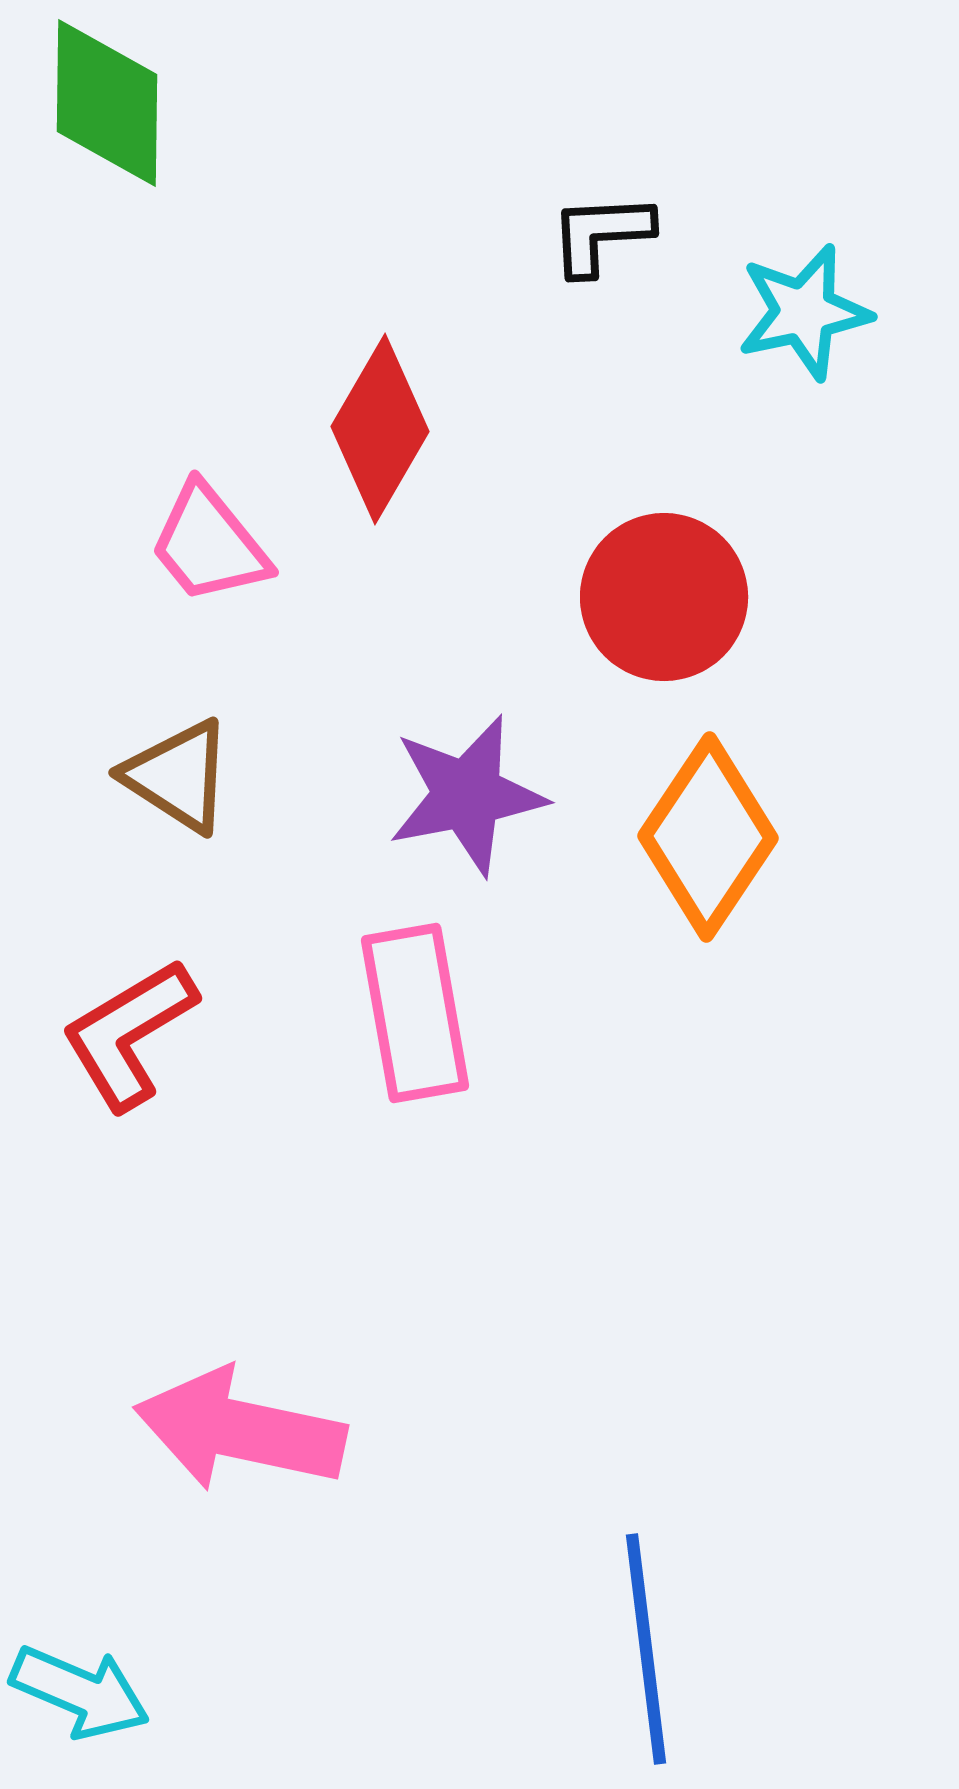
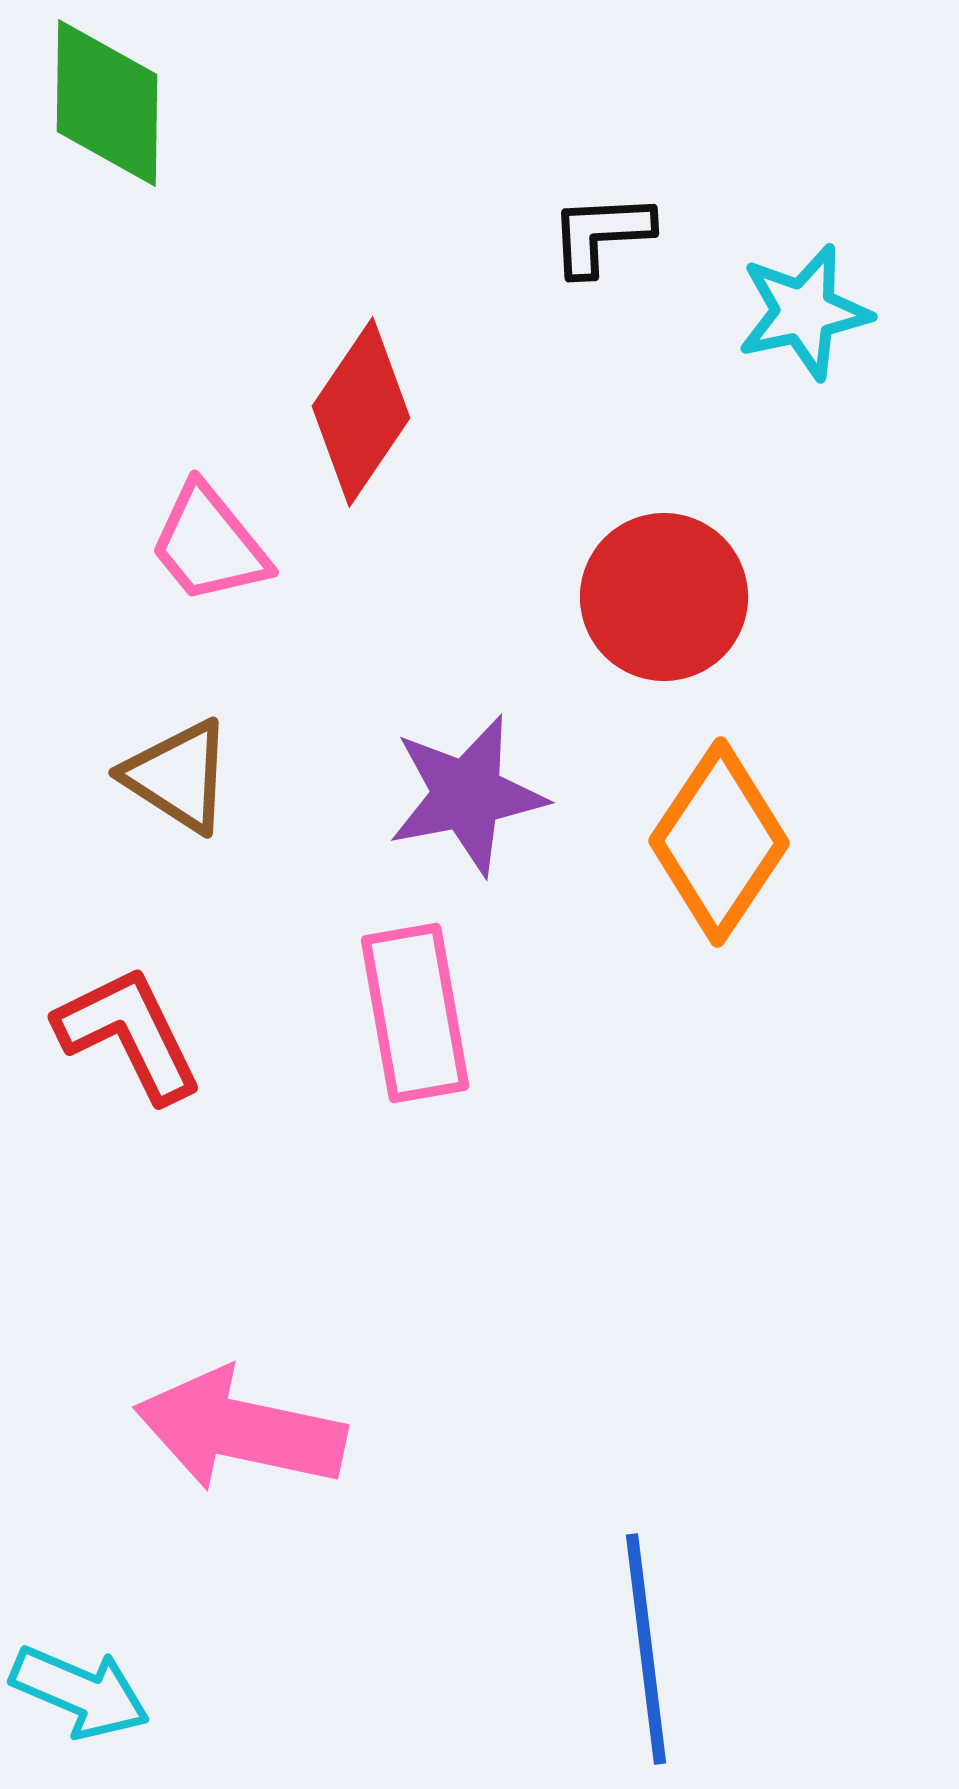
red diamond: moved 19 px left, 17 px up; rotated 4 degrees clockwise
orange diamond: moved 11 px right, 5 px down
red L-shape: rotated 95 degrees clockwise
